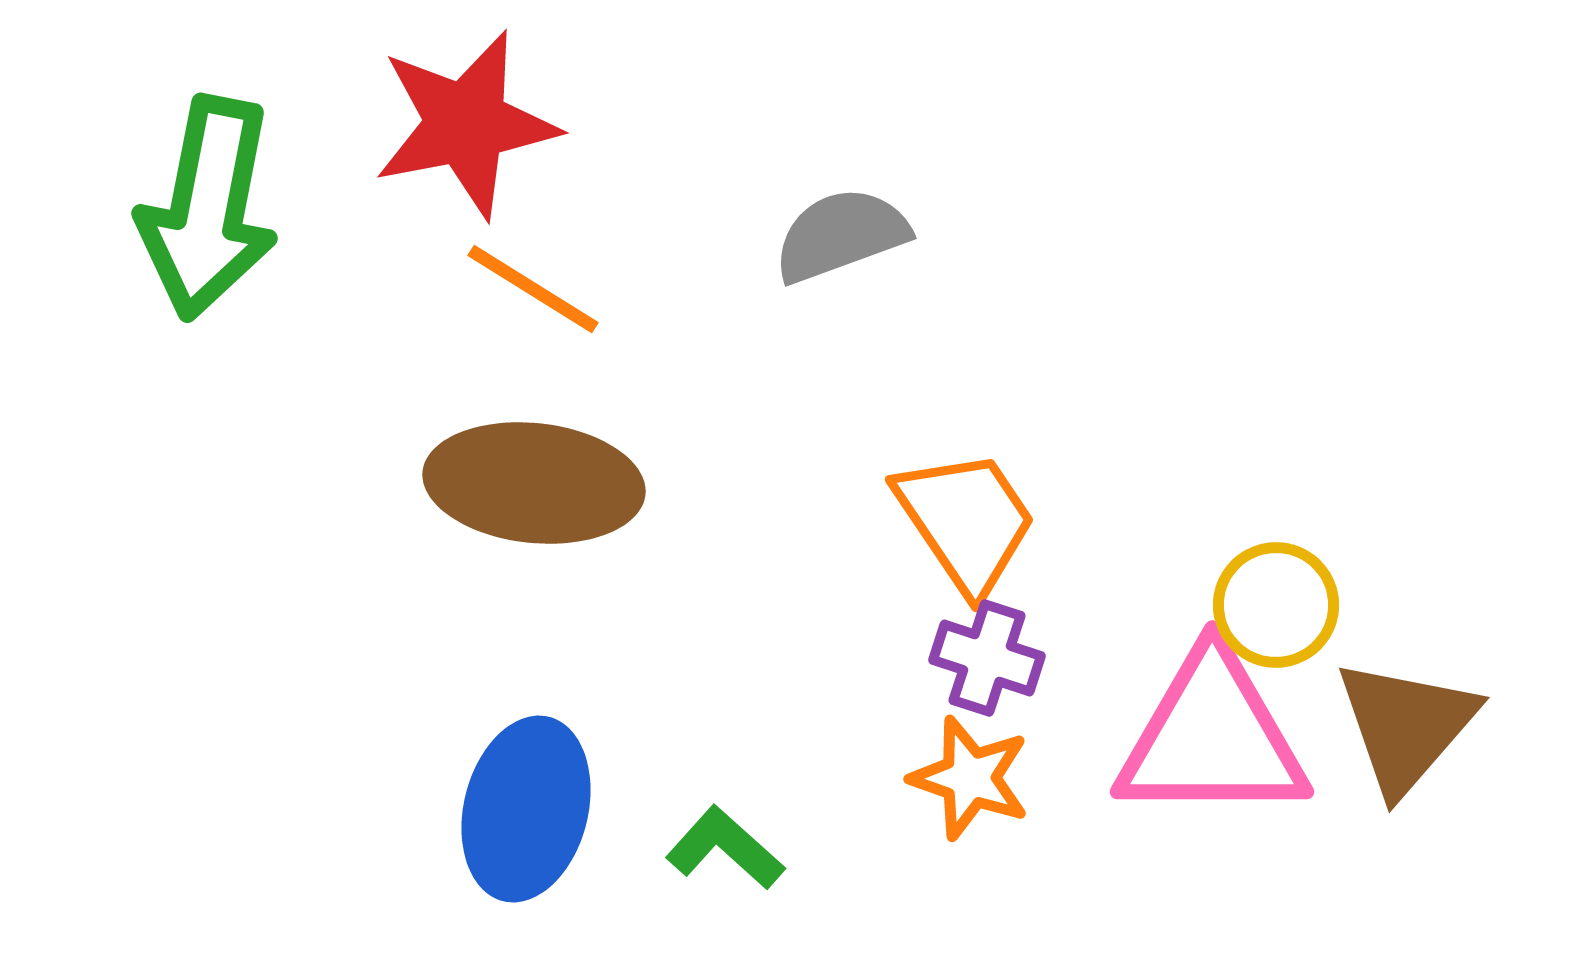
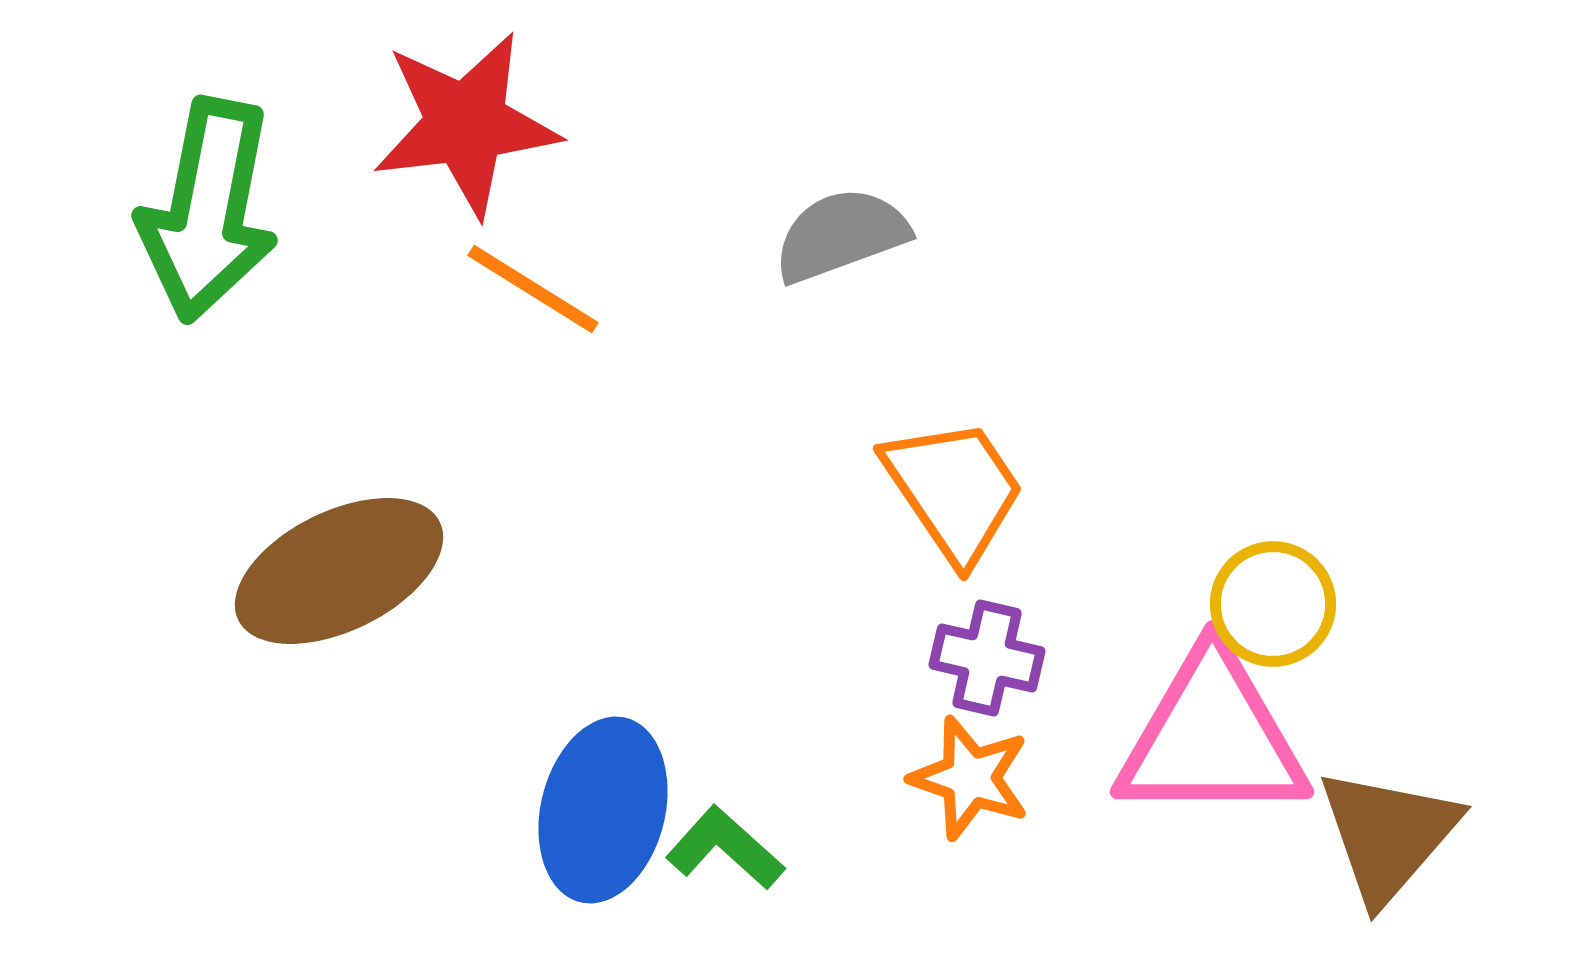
red star: rotated 4 degrees clockwise
green arrow: moved 2 px down
brown ellipse: moved 195 px left, 88 px down; rotated 32 degrees counterclockwise
orange trapezoid: moved 12 px left, 31 px up
yellow circle: moved 3 px left, 1 px up
purple cross: rotated 5 degrees counterclockwise
brown triangle: moved 18 px left, 109 px down
blue ellipse: moved 77 px right, 1 px down
